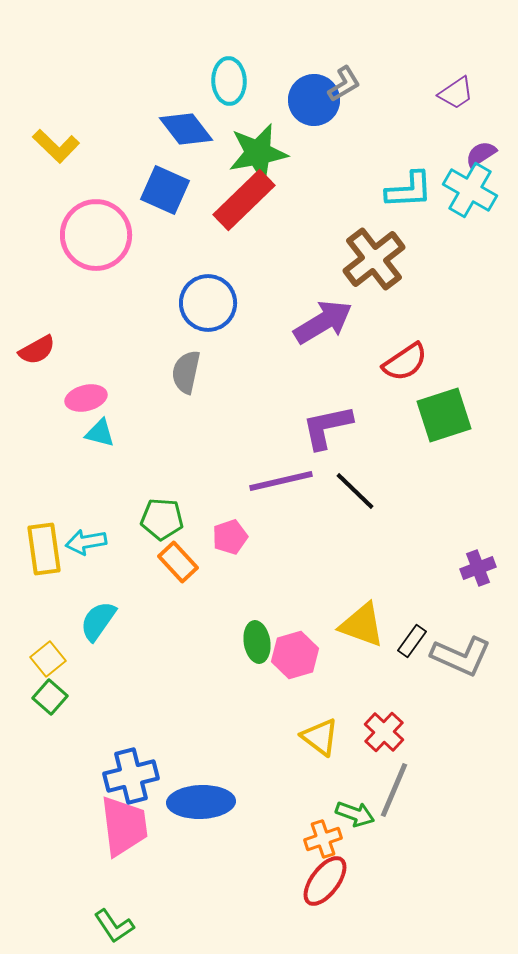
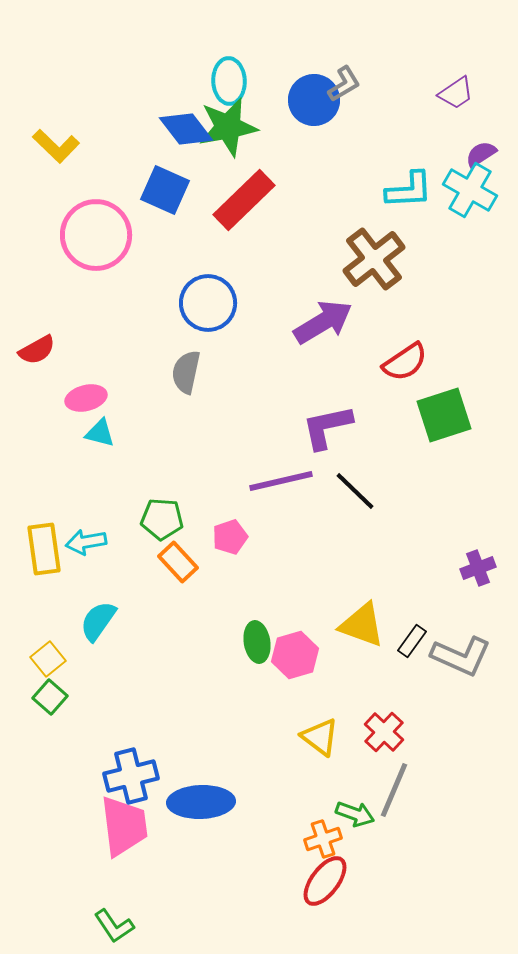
green star at (258, 153): moved 30 px left, 26 px up
